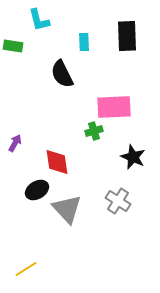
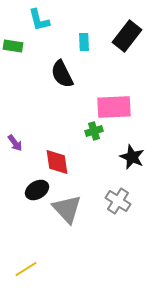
black rectangle: rotated 40 degrees clockwise
purple arrow: rotated 114 degrees clockwise
black star: moved 1 px left
